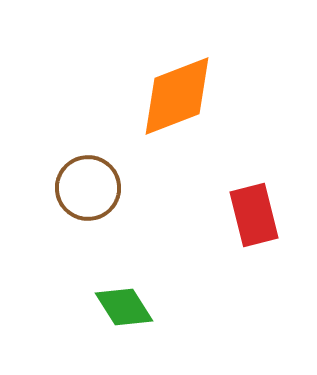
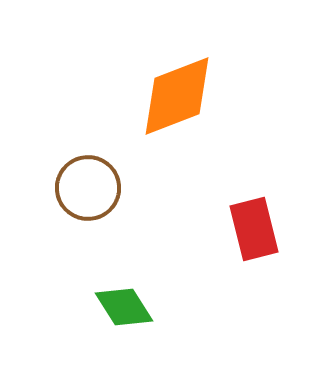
red rectangle: moved 14 px down
